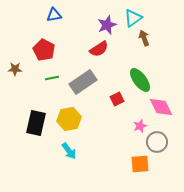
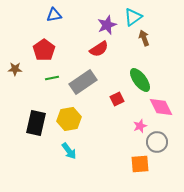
cyan triangle: moved 1 px up
red pentagon: rotated 10 degrees clockwise
